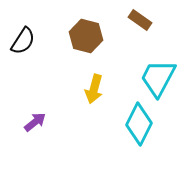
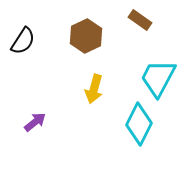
brown hexagon: rotated 20 degrees clockwise
